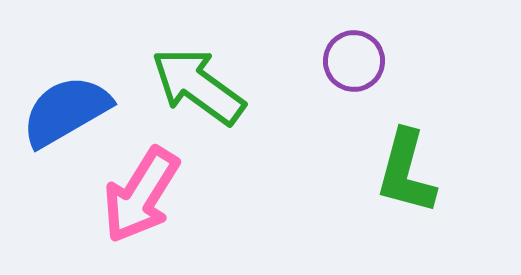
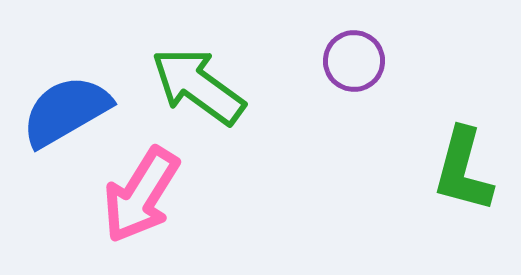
green L-shape: moved 57 px right, 2 px up
